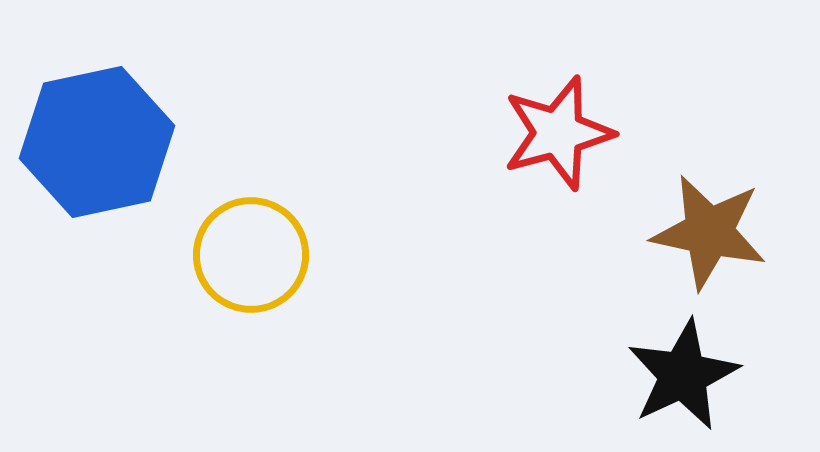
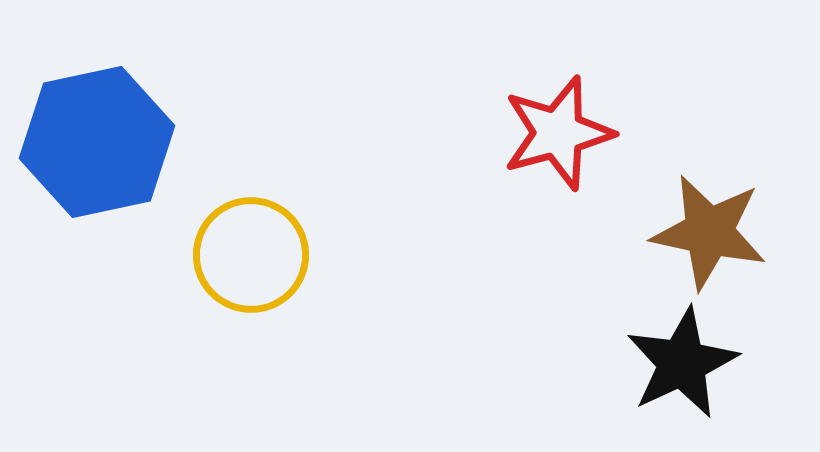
black star: moved 1 px left, 12 px up
